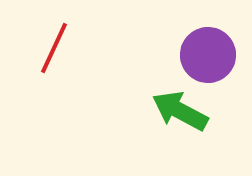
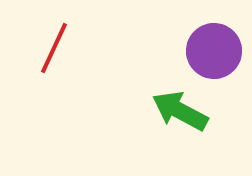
purple circle: moved 6 px right, 4 px up
